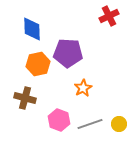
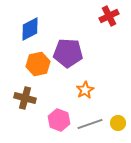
blue diamond: moved 2 px left; rotated 65 degrees clockwise
orange star: moved 2 px right, 2 px down
yellow circle: moved 1 px left, 1 px up
